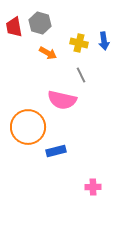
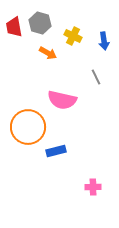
yellow cross: moved 6 px left, 7 px up; rotated 12 degrees clockwise
gray line: moved 15 px right, 2 px down
